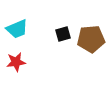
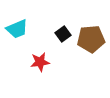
black square: rotated 21 degrees counterclockwise
red star: moved 24 px right
